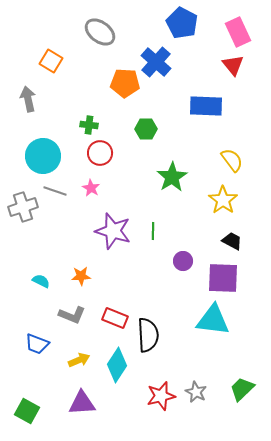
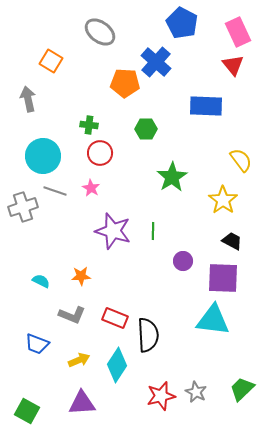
yellow semicircle: moved 9 px right
